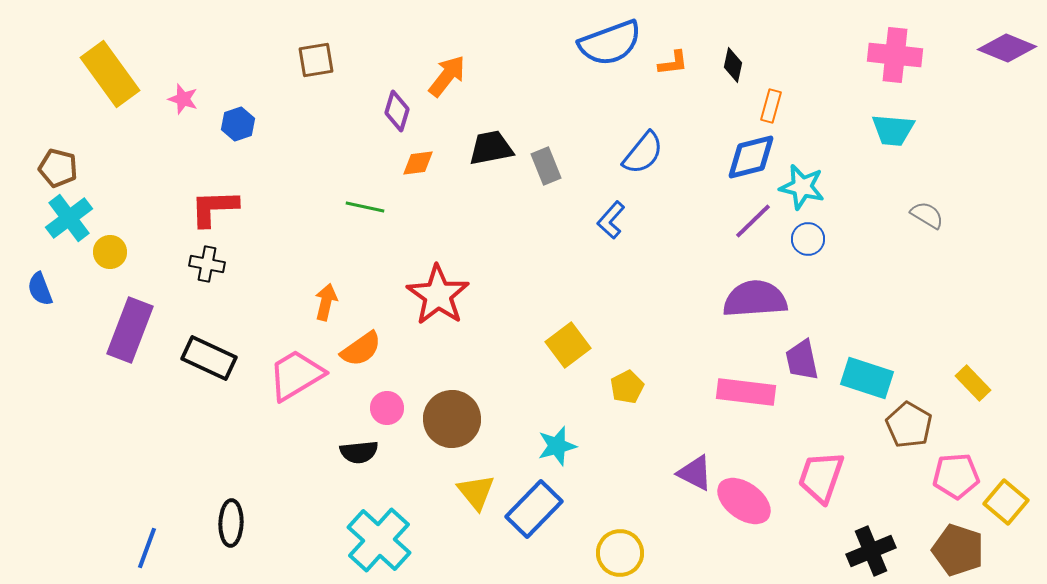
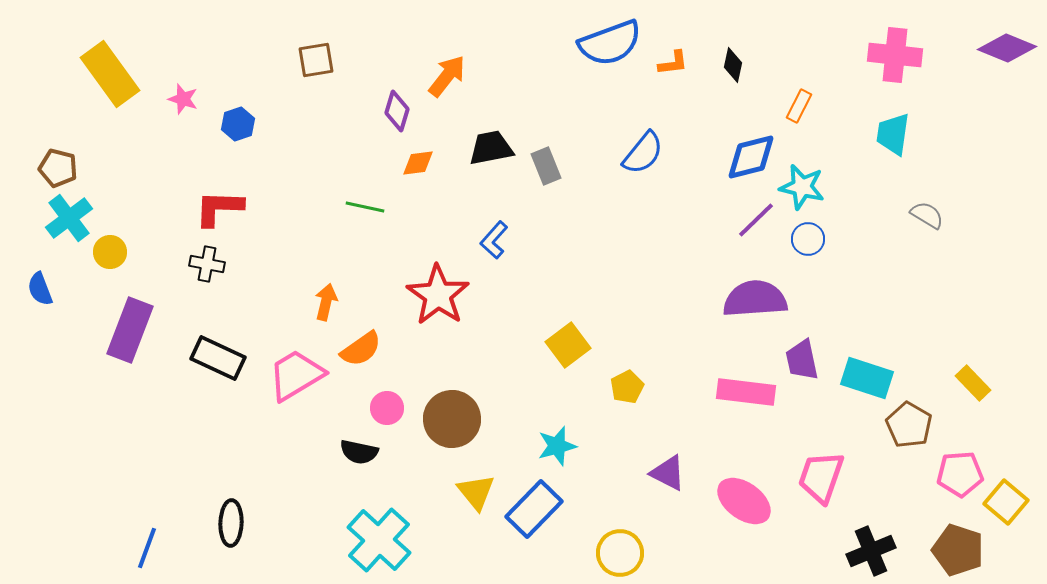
orange rectangle at (771, 106): moved 28 px right; rotated 12 degrees clockwise
cyan trapezoid at (893, 130): moved 4 px down; rotated 93 degrees clockwise
red L-shape at (214, 208): moved 5 px right; rotated 4 degrees clockwise
blue L-shape at (611, 220): moved 117 px left, 20 px down
purple line at (753, 221): moved 3 px right, 1 px up
black rectangle at (209, 358): moved 9 px right
black semicircle at (359, 452): rotated 18 degrees clockwise
purple triangle at (695, 473): moved 27 px left
pink pentagon at (956, 476): moved 4 px right, 2 px up
